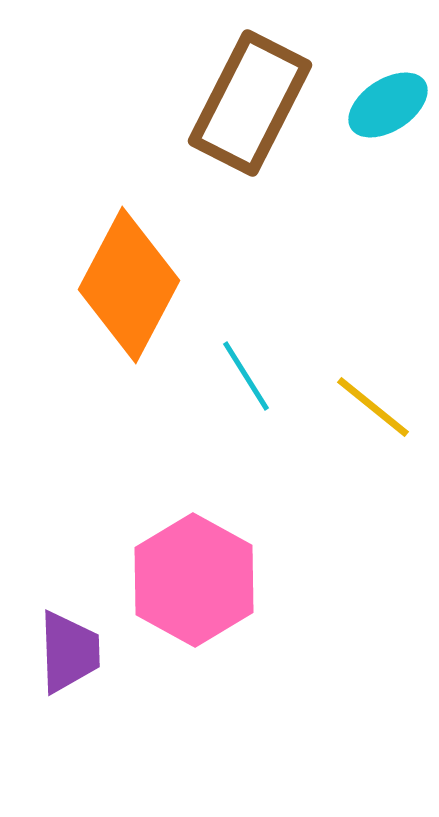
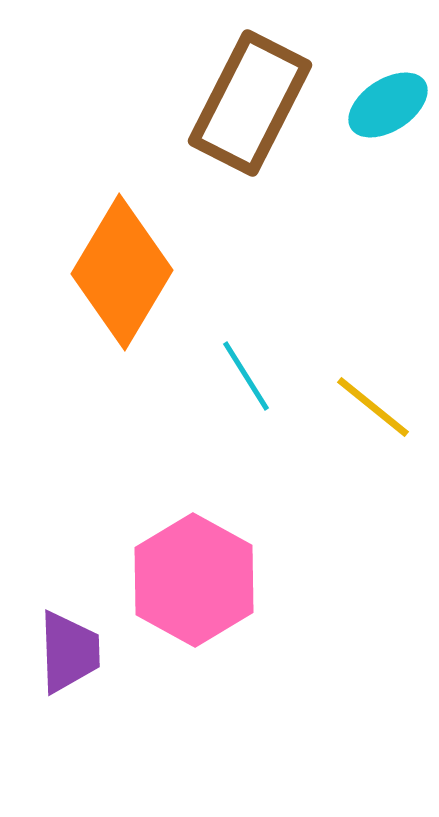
orange diamond: moved 7 px left, 13 px up; rotated 3 degrees clockwise
